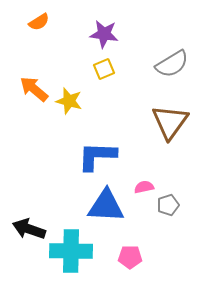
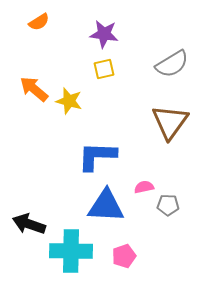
yellow square: rotated 10 degrees clockwise
gray pentagon: rotated 20 degrees clockwise
black arrow: moved 5 px up
pink pentagon: moved 6 px left, 1 px up; rotated 20 degrees counterclockwise
